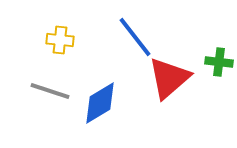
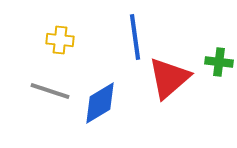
blue line: rotated 30 degrees clockwise
